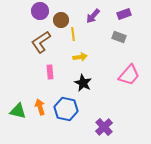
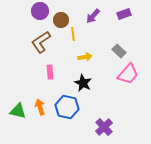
gray rectangle: moved 14 px down; rotated 24 degrees clockwise
yellow arrow: moved 5 px right
pink trapezoid: moved 1 px left, 1 px up
blue hexagon: moved 1 px right, 2 px up
